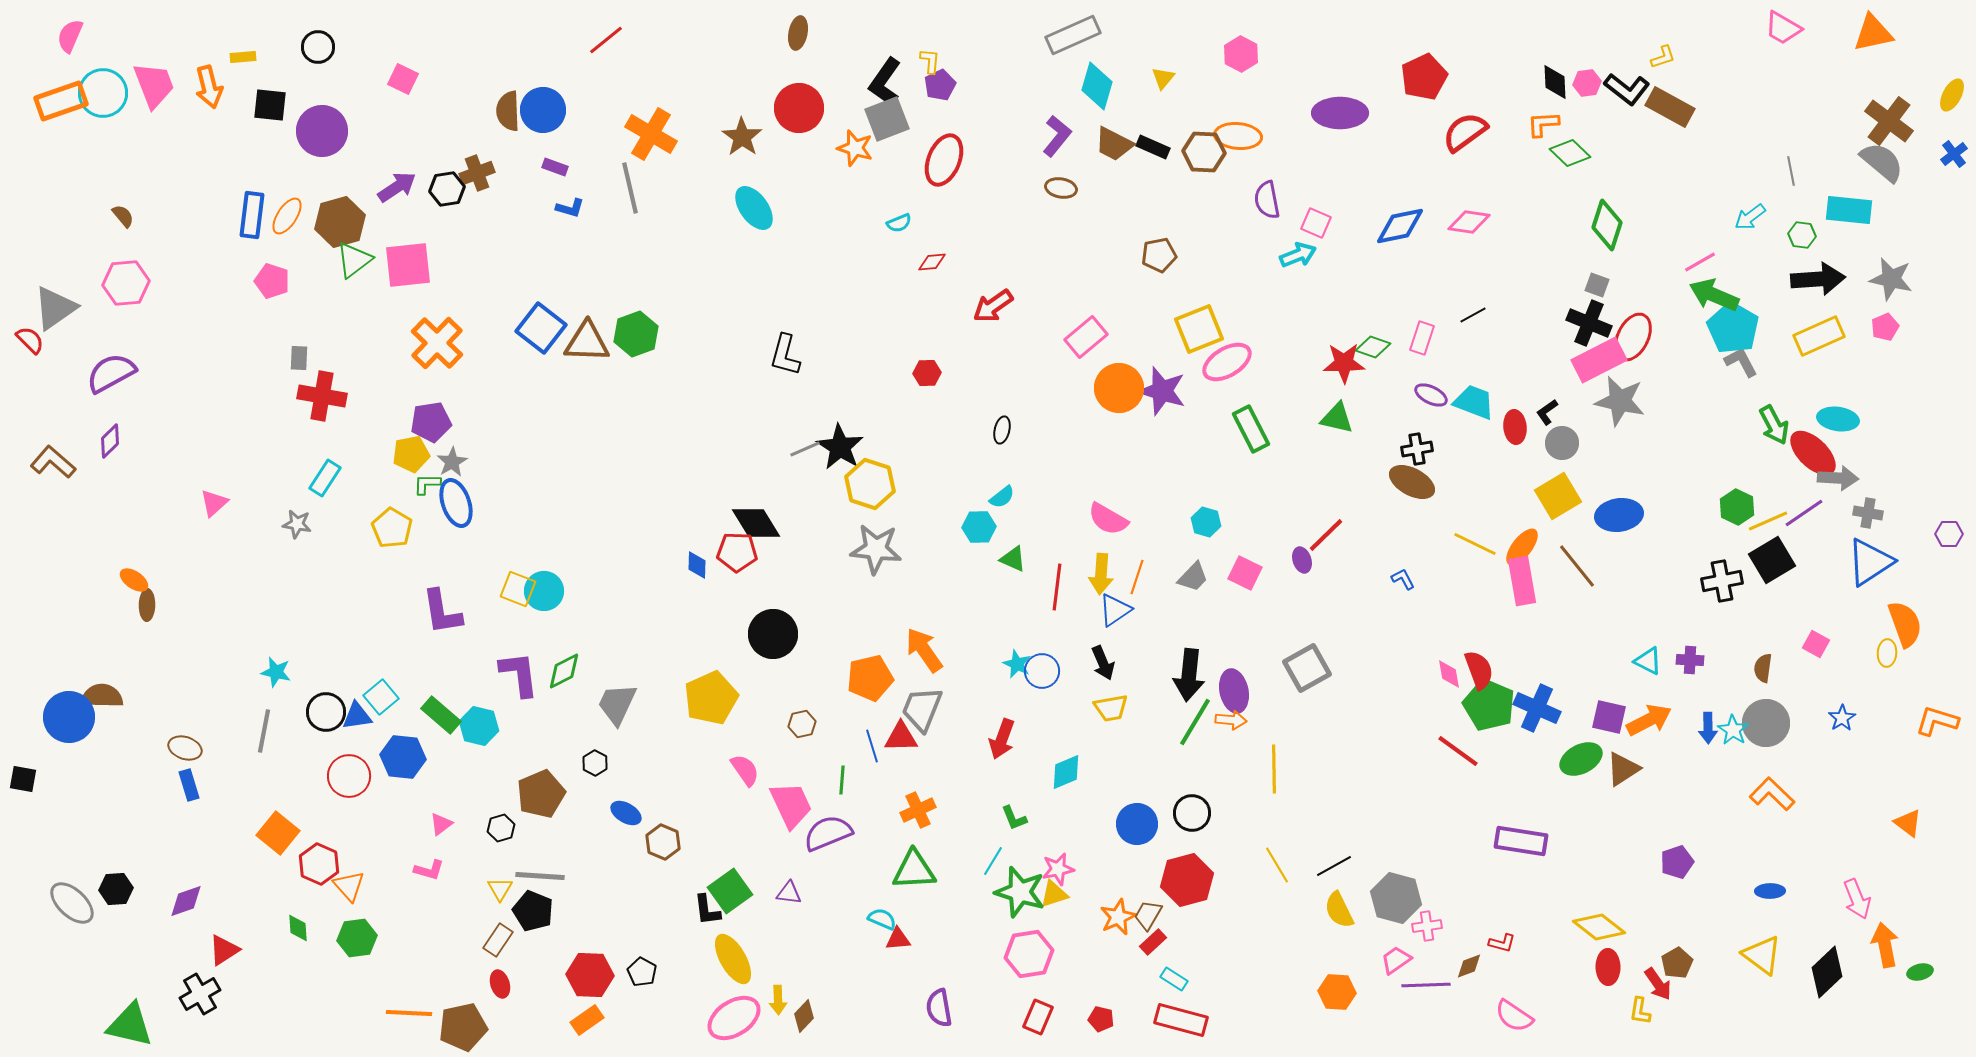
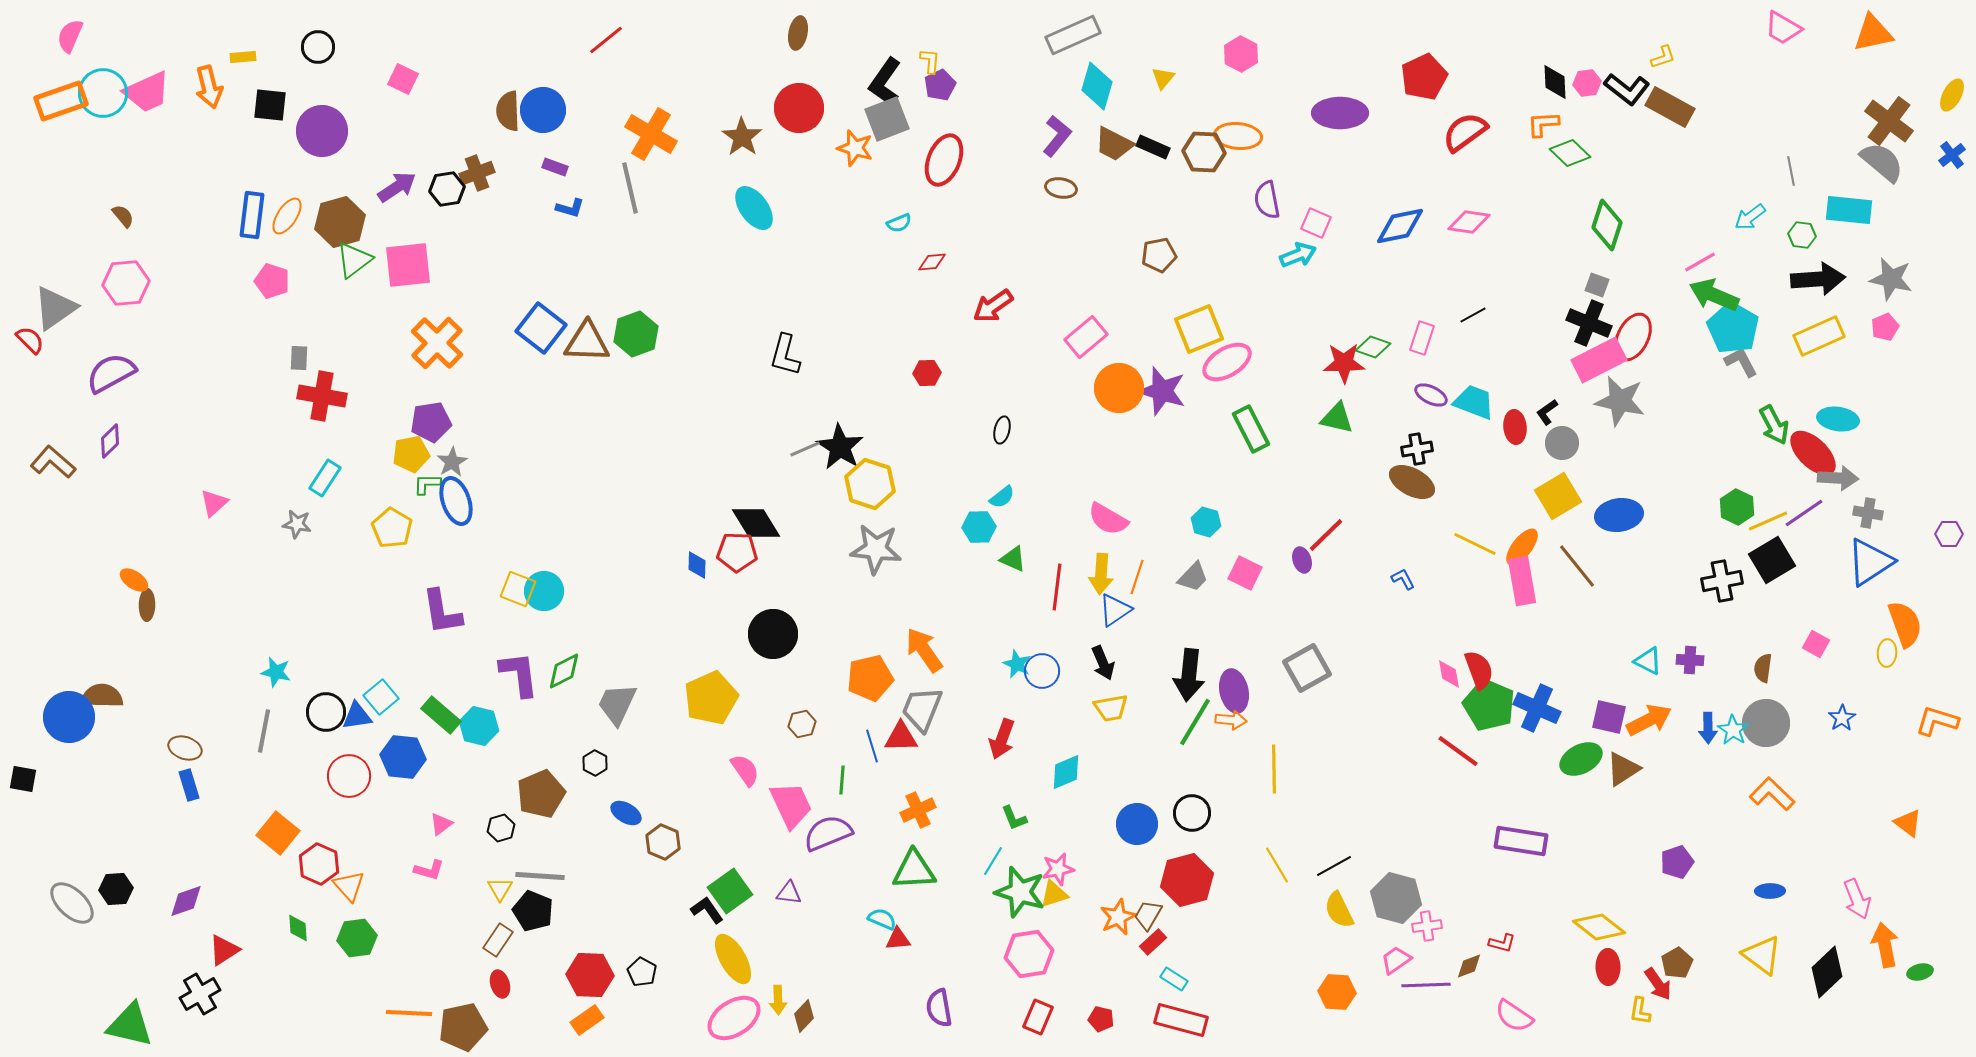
pink trapezoid at (154, 85): moved 7 px left, 7 px down; rotated 87 degrees clockwise
blue cross at (1954, 154): moved 2 px left, 1 px down
blue ellipse at (456, 503): moved 2 px up
black L-shape at (707, 910): rotated 152 degrees clockwise
